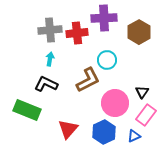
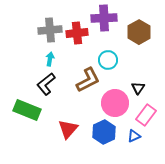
cyan circle: moved 1 px right
black L-shape: rotated 65 degrees counterclockwise
black triangle: moved 4 px left, 4 px up
